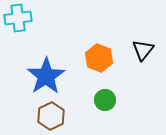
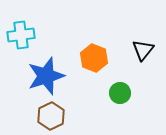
cyan cross: moved 3 px right, 17 px down
orange hexagon: moved 5 px left
blue star: rotated 15 degrees clockwise
green circle: moved 15 px right, 7 px up
